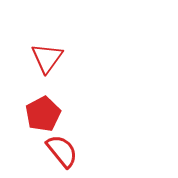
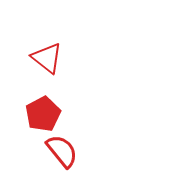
red triangle: rotated 28 degrees counterclockwise
